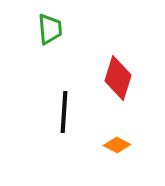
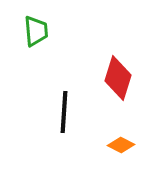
green trapezoid: moved 14 px left, 2 px down
orange diamond: moved 4 px right
